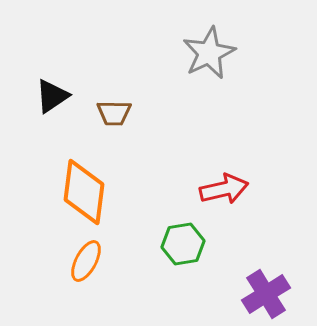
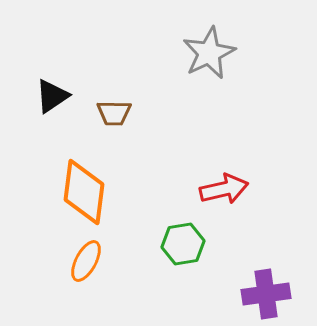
purple cross: rotated 24 degrees clockwise
